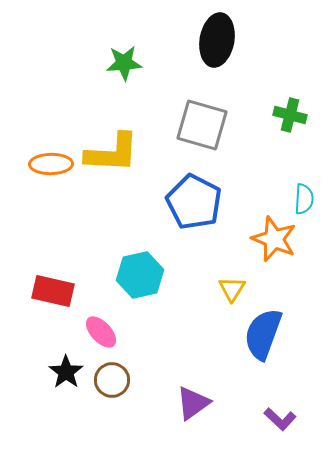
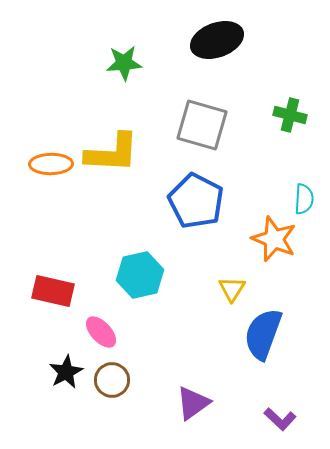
black ellipse: rotated 60 degrees clockwise
blue pentagon: moved 2 px right, 1 px up
black star: rotated 8 degrees clockwise
